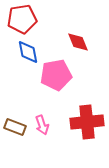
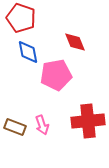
red pentagon: moved 1 px left, 1 px up; rotated 28 degrees clockwise
red diamond: moved 3 px left
red cross: moved 1 px right, 1 px up
